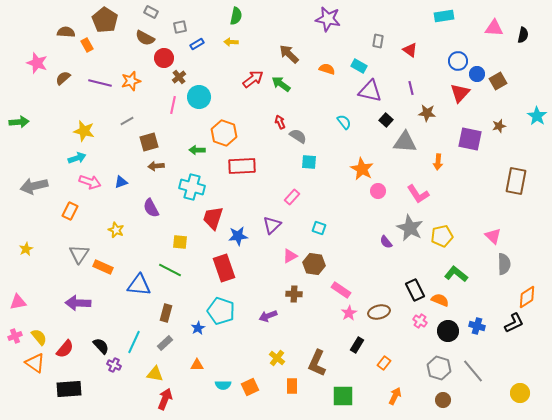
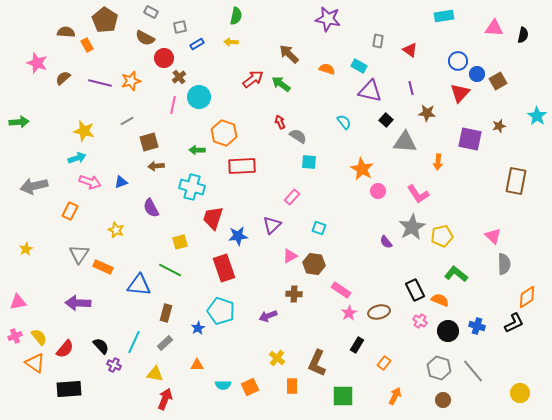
gray star at (410, 228): moved 2 px right, 1 px up; rotated 16 degrees clockwise
yellow square at (180, 242): rotated 21 degrees counterclockwise
